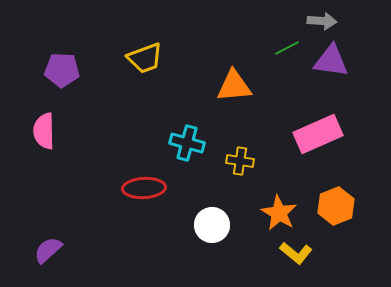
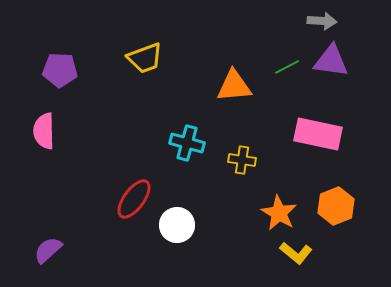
green line: moved 19 px down
purple pentagon: moved 2 px left
pink rectangle: rotated 36 degrees clockwise
yellow cross: moved 2 px right, 1 px up
red ellipse: moved 10 px left, 11 px down; rotated 51 degrees counterclockwise
white circle: moved 35 px left
